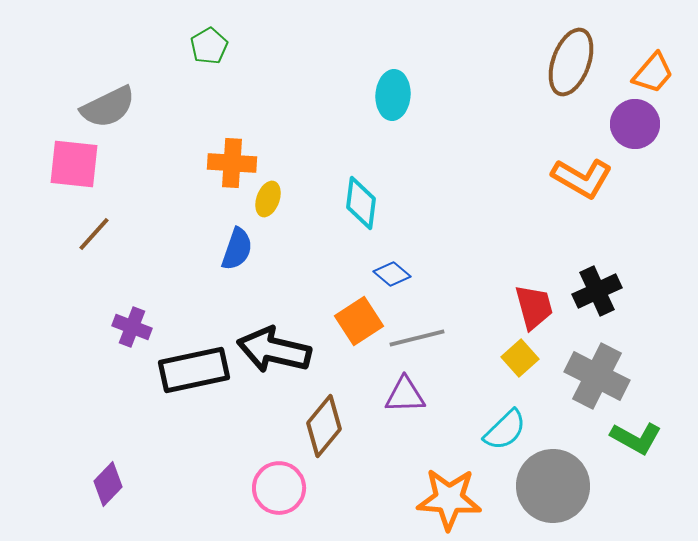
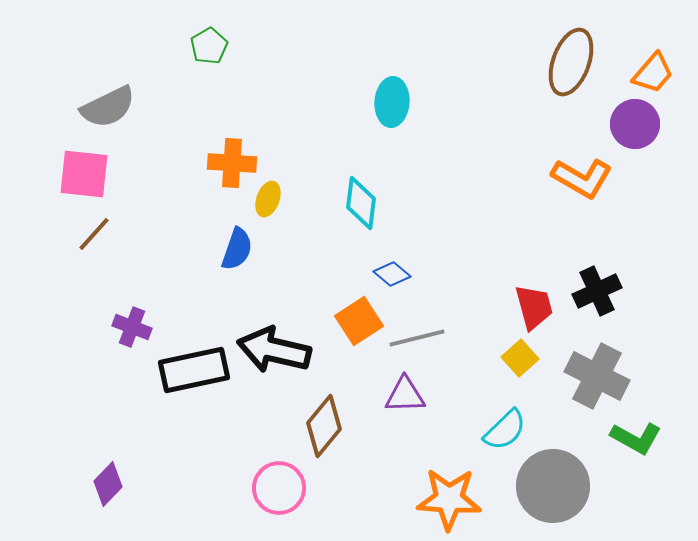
cyan ellipse: moved 1 px left, 7 px down
pink square: moved 10 px right, 10 px down
